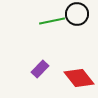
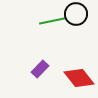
black circle: moved 1 px left
